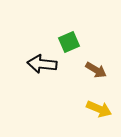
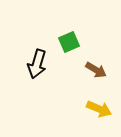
black arrow: moved 5 px left; rotated 80 degrees counterclockwise
